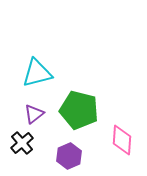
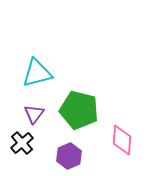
purple triangle: rotated 15 degrees counterclockwise
